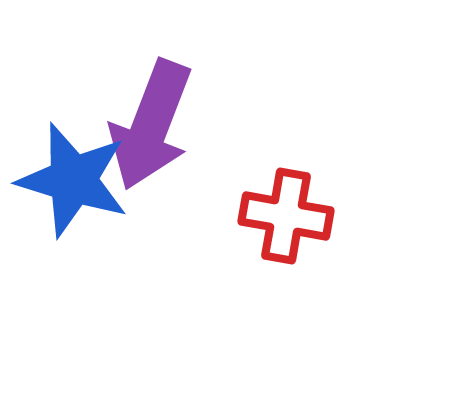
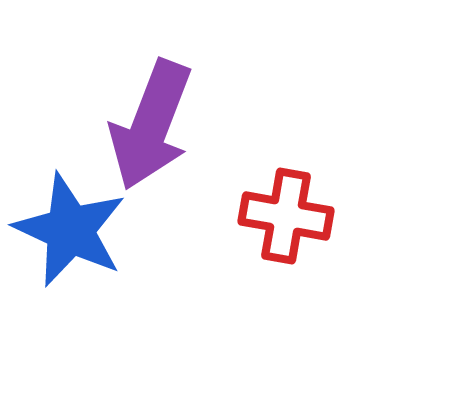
blue star: moved 3 px left, 50 px down; rotated 8 degrees clockwise
